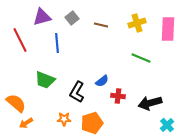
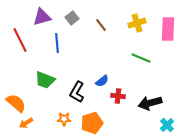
brown line: rotated 40 degrees clockwise
